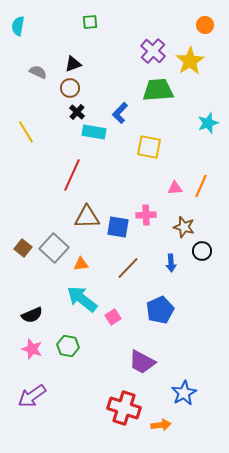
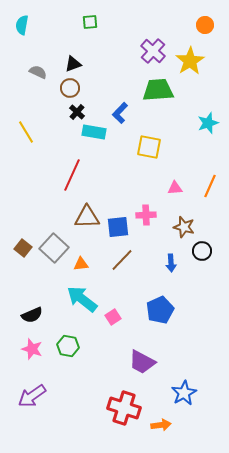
cyan semicircle: moved 4 px right, 1 px up
orange line: moved 9 px right
blue square: rotated 15 degrees counterclockwise
brown line: moved 6 px left, 8 px up
